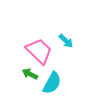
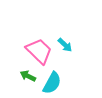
cyan arrow: moved 1 px left, 4 px down
green arrow: moved 2 px left, 2 px down
